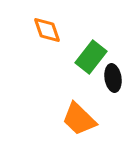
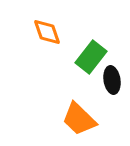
orange diamond: moved 2 px down
black ellipse: moved 1 px left, 2 px down
